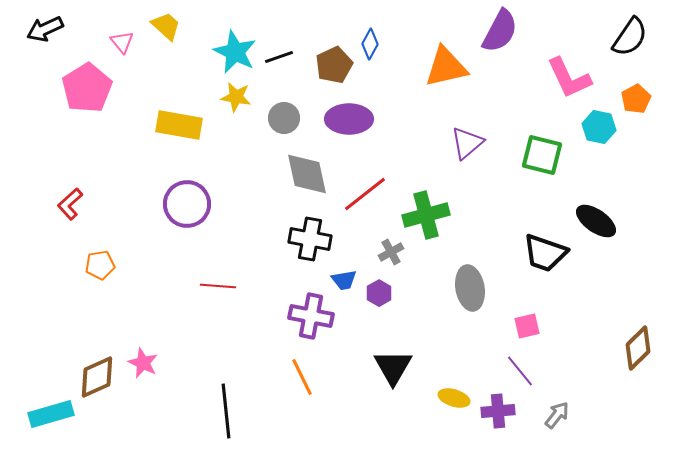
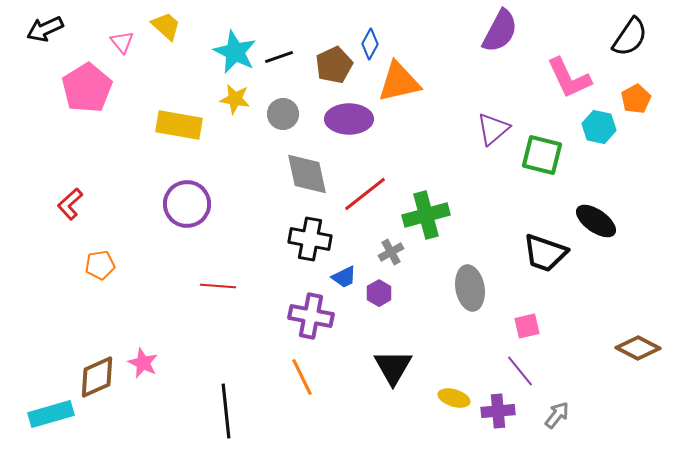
orange triangle at (446, 67): moved 47 px left, 15 px down
yellow star at (236, 97): moved 1 px left, 2 px down
gray circle at (284, 118): moved 1 px left, 4 px up
purple triangle at (467, 143): moved 26 px right, 14 px up
blue trapezoid at (344, 280): moved 3 px up; rotated 16 degrees counterclockwise
brown diamond at (638, 348): rotated 72 degrees clockwise
